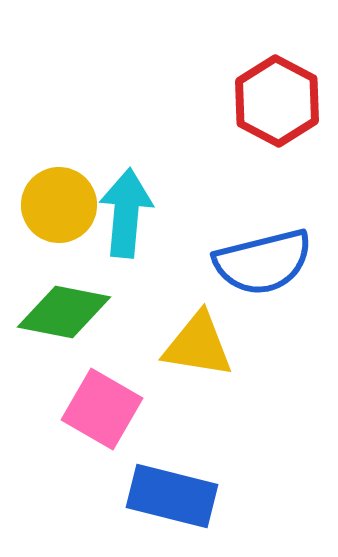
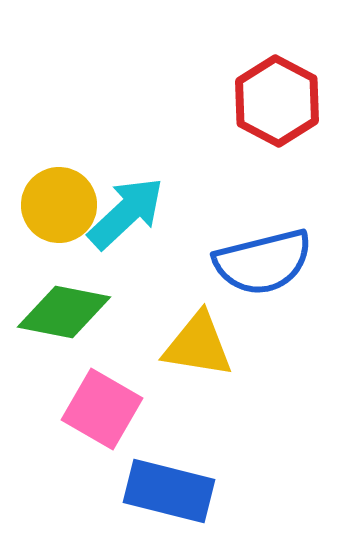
cyan arrow: rotated 42 degrees clockwise
blue rectangle: moved 3 px left, 5 px up
